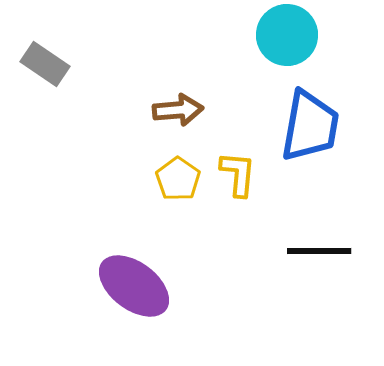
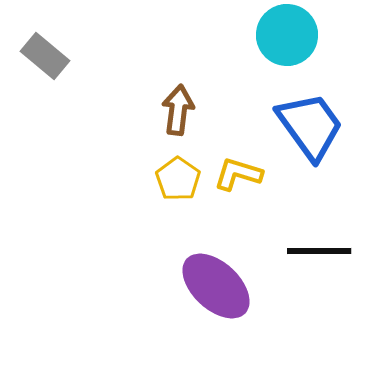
gray rectangle: moved 8 px up; rotated 6 degrees clockwise
brown arrow: rotated 78 degrees counterclockwise
blue trapezoid: rotated 46 degrees counterclockwise
yellow L-shape: rotated 78 degrees counterclockwise
purple ellipse: moved 82 px right; rotated 6 degrees clockwise
